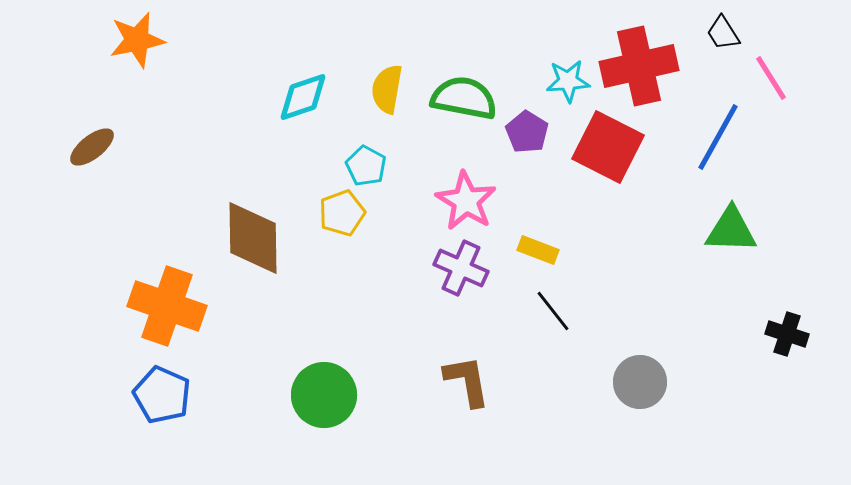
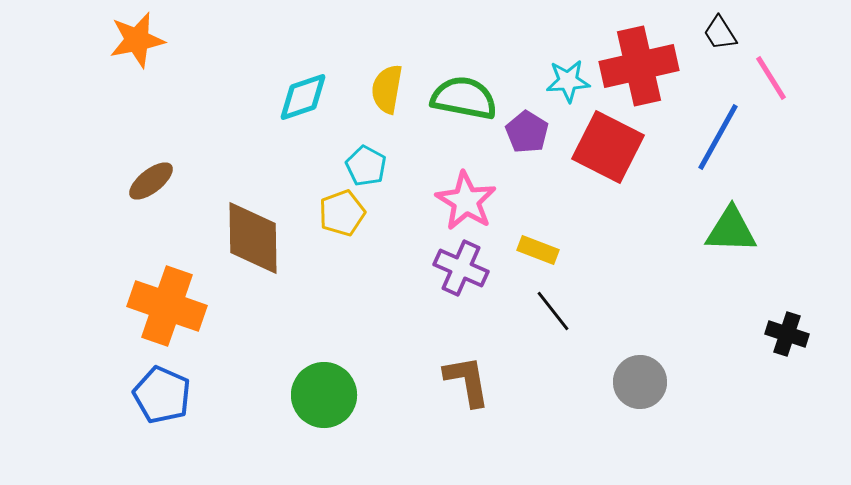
black trapezoid: moved 3 px left
brown ellipse: moved 59 px right, 34 px down
